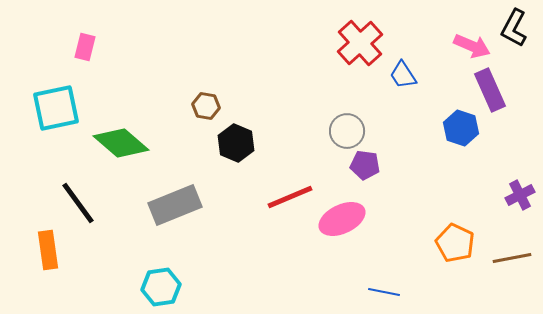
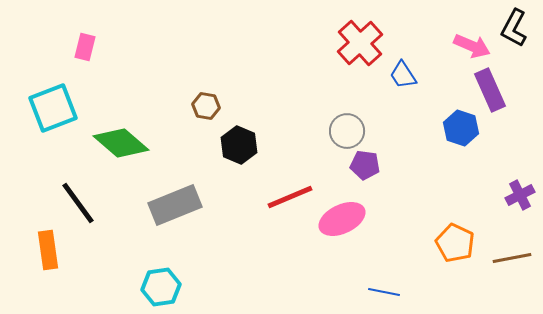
cyan square: moved 3 px left; rotated 9 degrees counterclockwise
black hexagon: moved 3 px right, 2 px down
